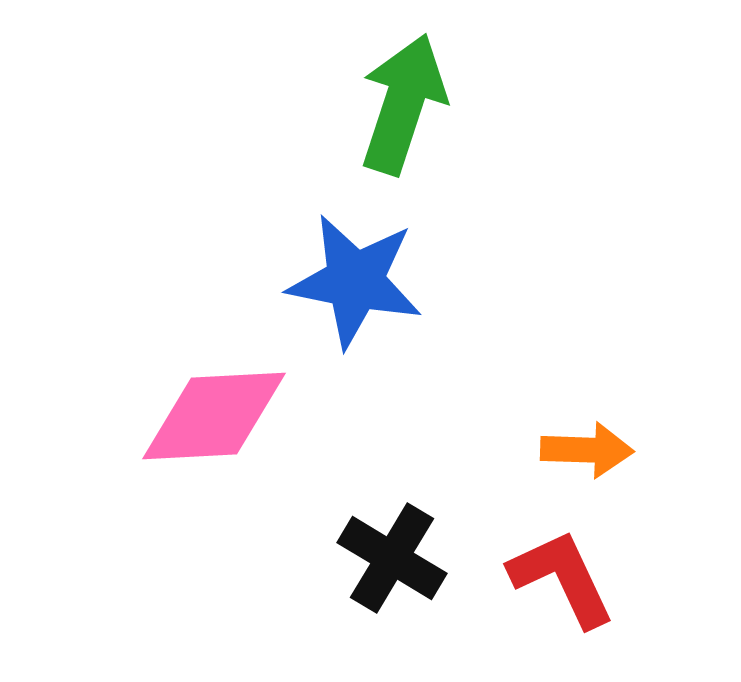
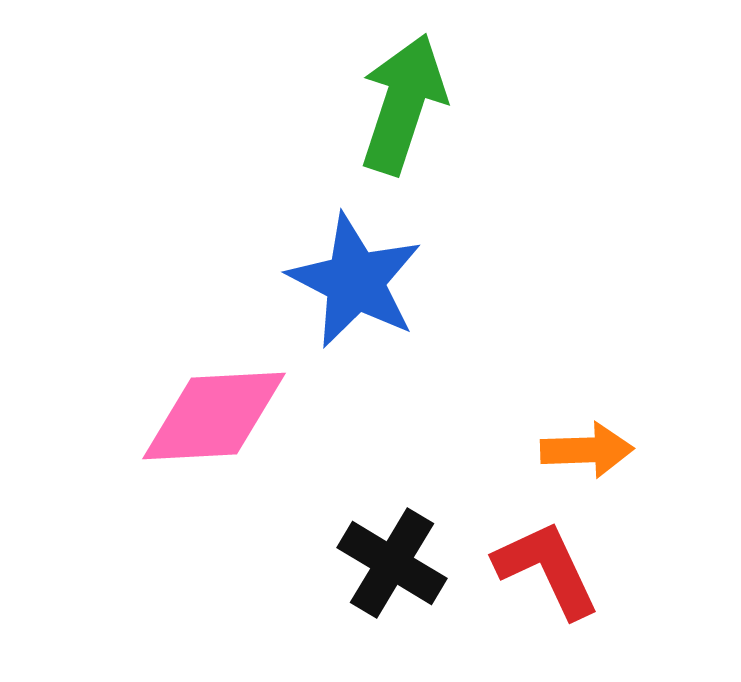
blue star: rotated 16 degrees clockwise
orange arrow: rotated 4 degrees counterclockwise
black cross: moved 5 px down
red L-shape: moved 15 px left, 9 px up
